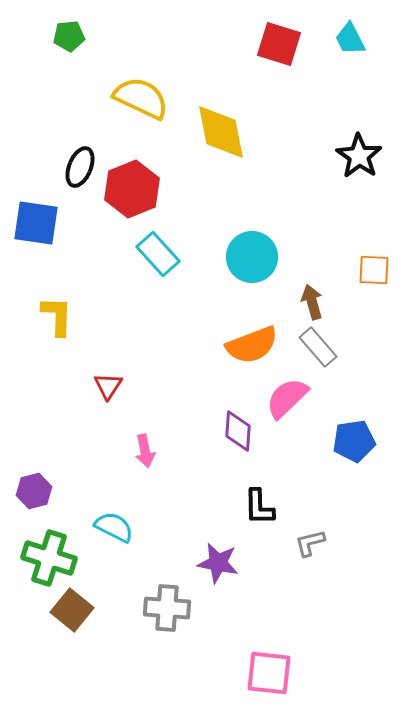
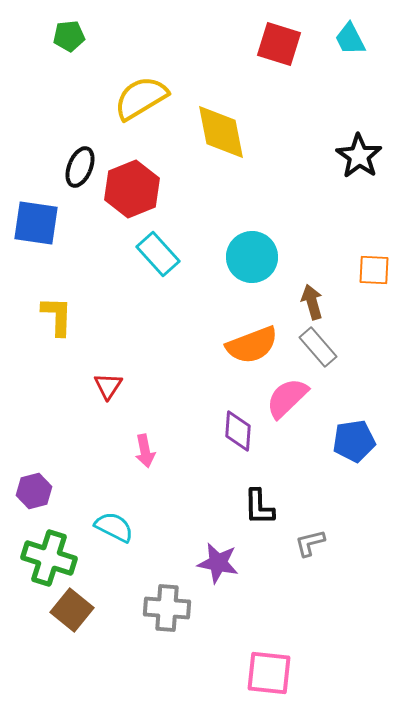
yellow semicircle: rotated 56 degrees counterclockwise
